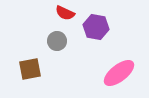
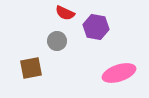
brown square: moved 1 px right, 1 px up
pink ellipse: rotated 20 degrees clockwise
